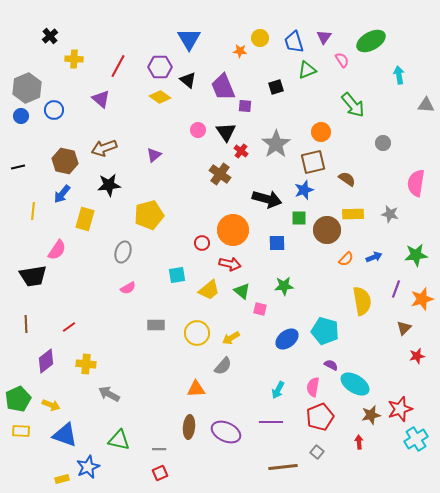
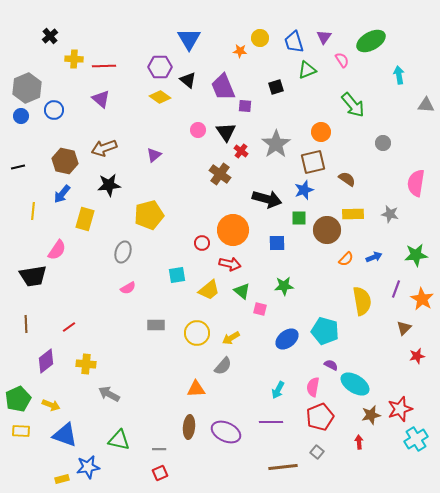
red line at (118, 66): moved 14 px left; rotated 60 degrees clockwise
orange star at (422, 299): rotated 25 degrees counterclockwise
blue star at (88, 467): rotated 15 degrees clockwise
